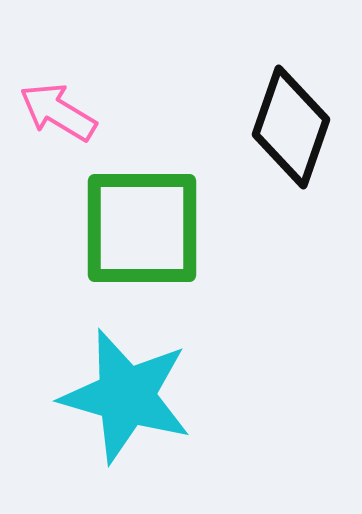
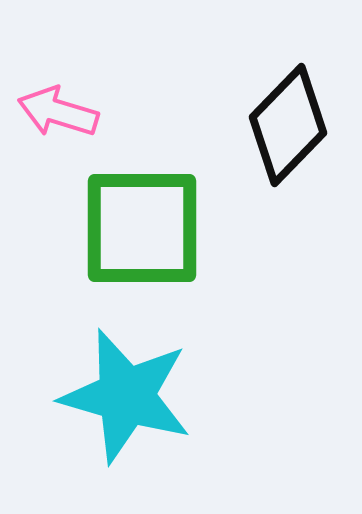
pink arrow: rotated 14 degrees counterclockwise
black diamond: moved 3 px left, 2 px up; rotated 25 degrees clockwise
